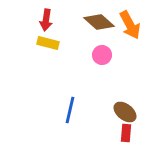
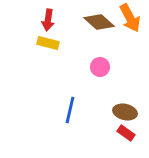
red arrow: moved 2 px right
orange arrow: moved 7 px up
pink circle: moved 2 px left, 12 px down
brown ellipse: rotated 25 degrees counterclockwise
red rectangle: rotated 60 degrees counterclockwise
